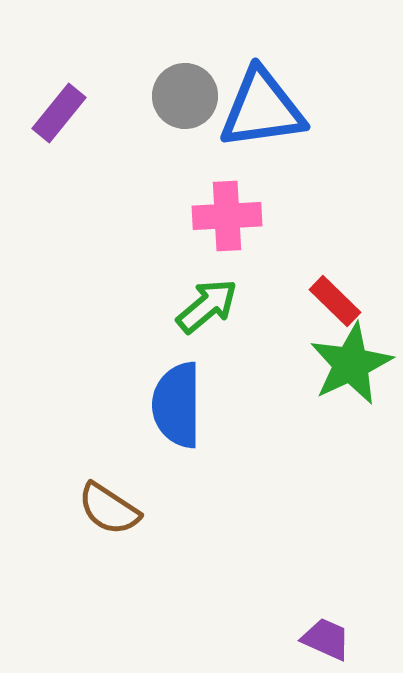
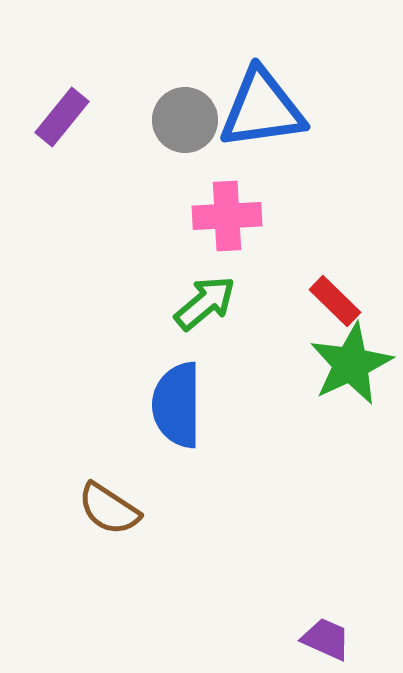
gray circle: moved 24 px down
purple rectangle: moved 3 px right, 4 px down
green arrow: moved 2 px left, 3 px up
